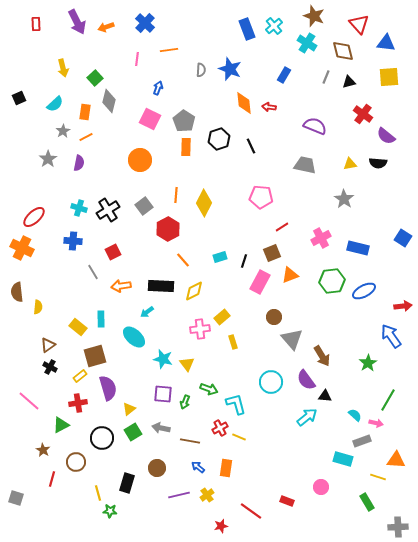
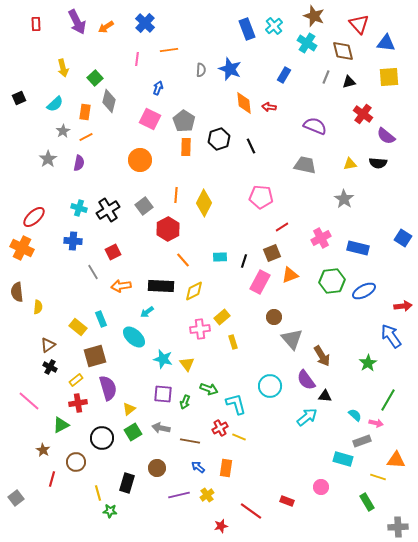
orange arrow at (106, 27): rotated 14 degrees counterclockwise
cyan rectangle at (220, 257): rotated 16 degrees clockwise
cyan rectangle at (101, 319): rotated 21 degrees counterclockwise
yellow rectangle at (80, 376): moved 4 px left, 4 px down
cyan circle at (271, 382): moved 1 px left, 4 px down
gray square at (16, 498): rotated 35 degrees clockwise
